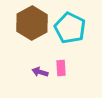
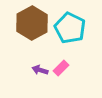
pink rectangle: rotated 49 degrees clockwise
purple arrow: moved 2 px up
